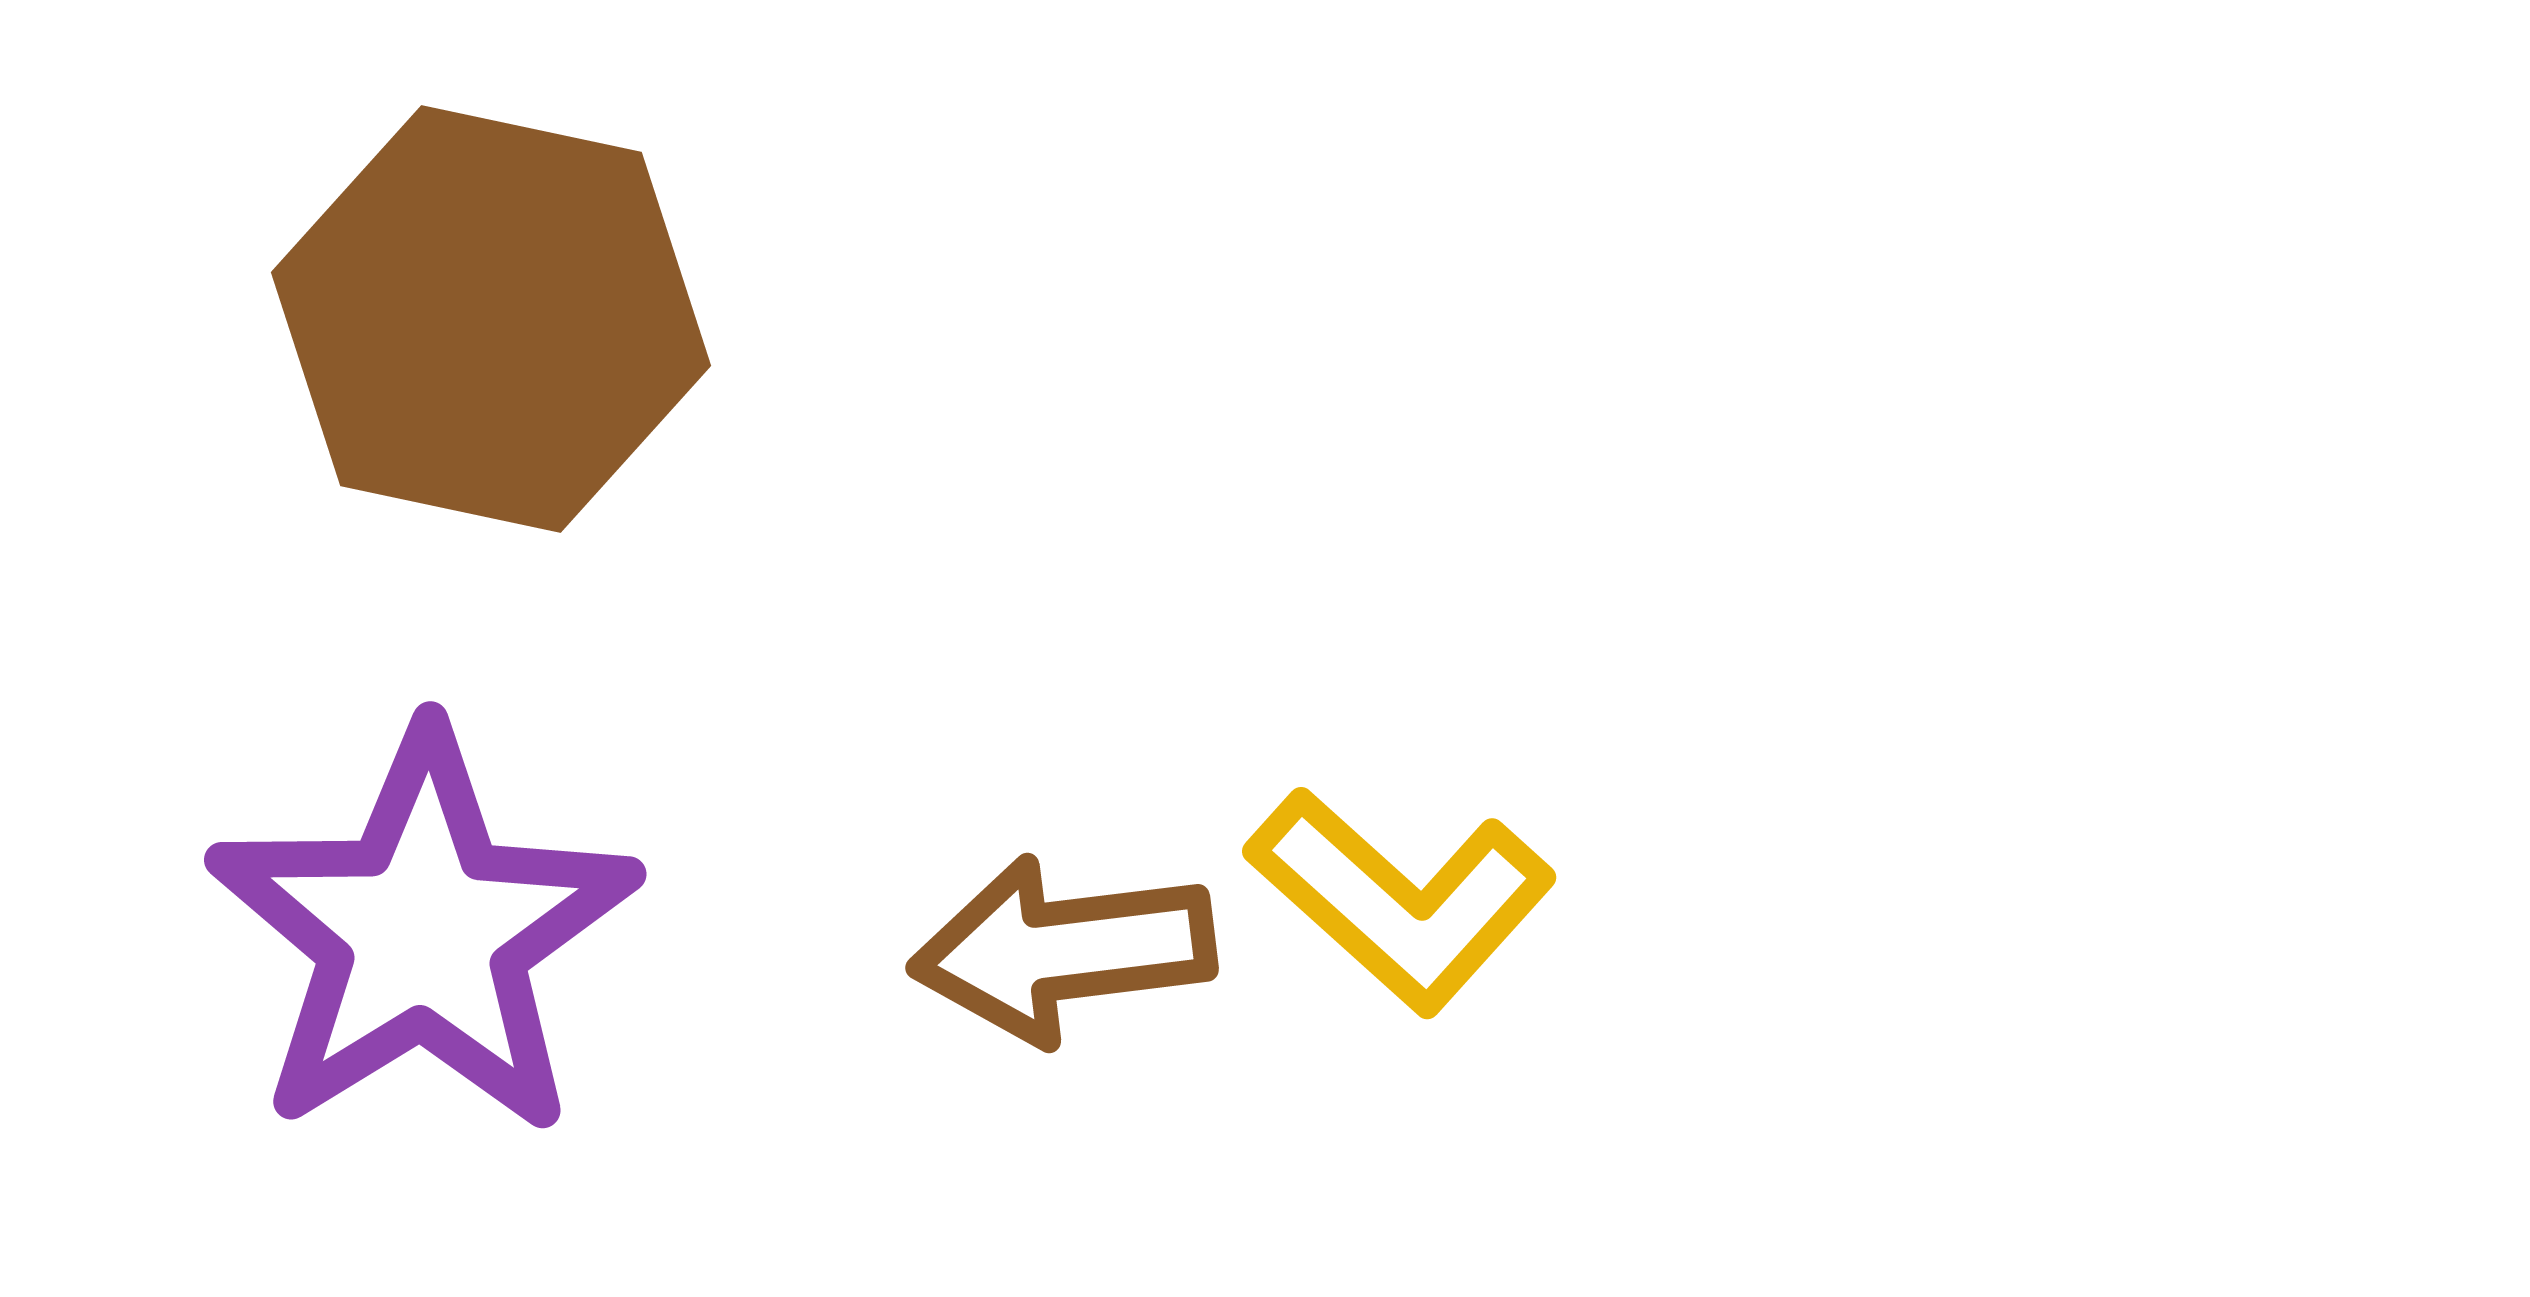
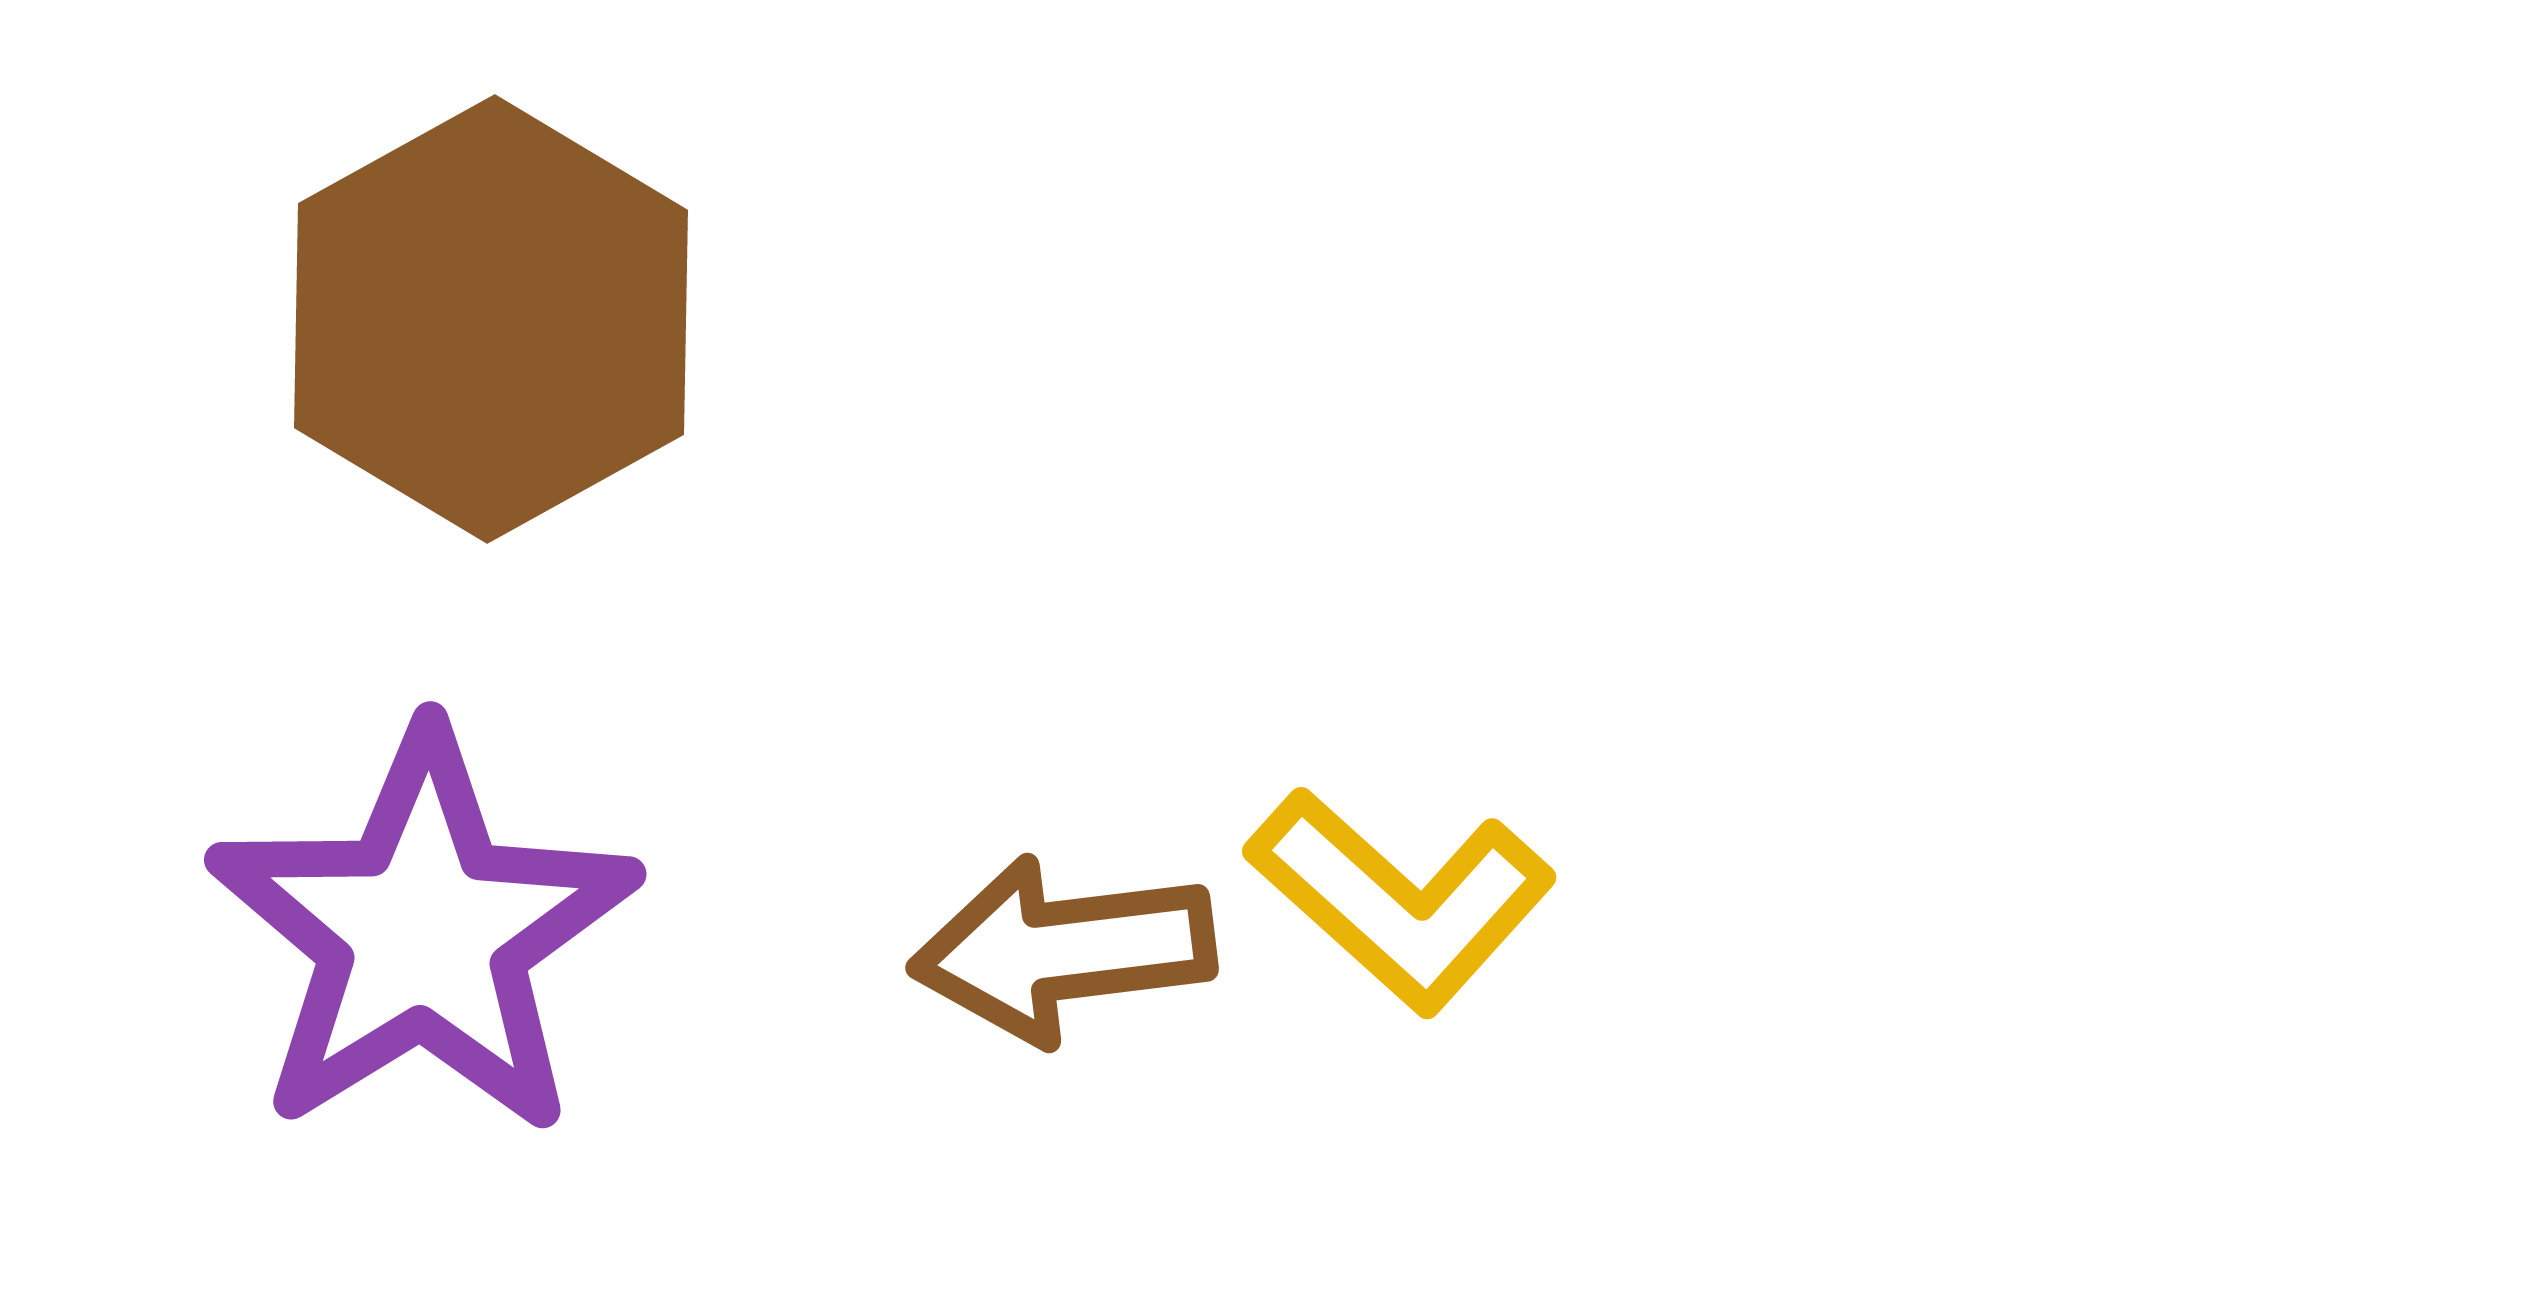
brown hexagon: rotated 19 degrees clockwise
